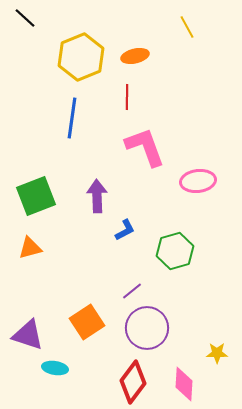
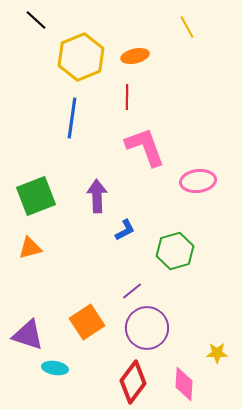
black line: moved 11 px right, 2 px down
